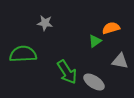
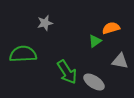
gray star: rotated 21 degrees counterclockwise
